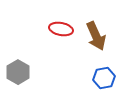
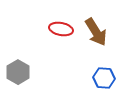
brown arrow: moved 4 px up; rotated 8 degrees counterclockwise
blue hexagon: rotated 15 degrees clockwise
